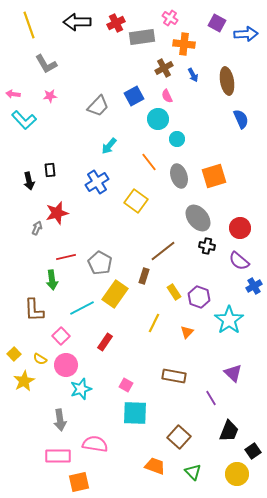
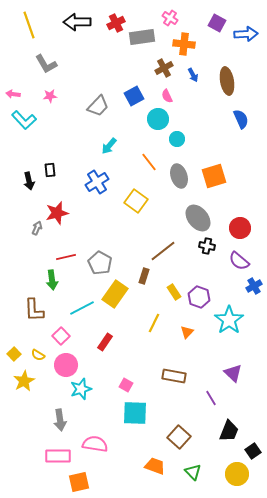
yellow semicircle at (40, 359): moved 2 px left, 4 px up
